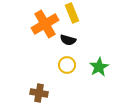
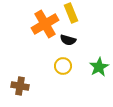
yellow rectangle: moved 1 px left
yellow circle: moved 4 px left, 1 px down
brown cross: moved 19 px left, 7 px up
